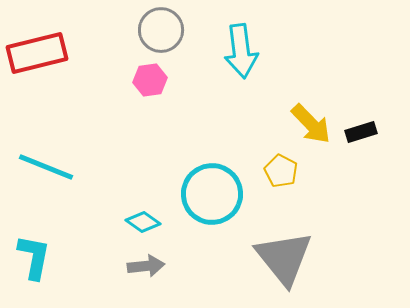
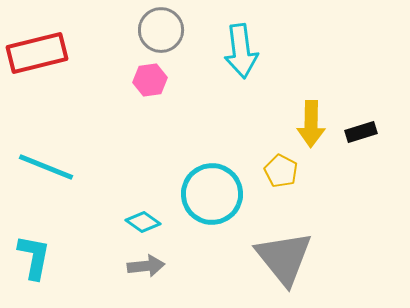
yellow arrow: rotated 45 degrees clockwise
